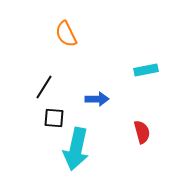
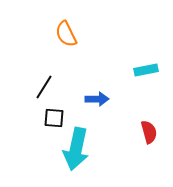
red semicircle: moved 7 px right
